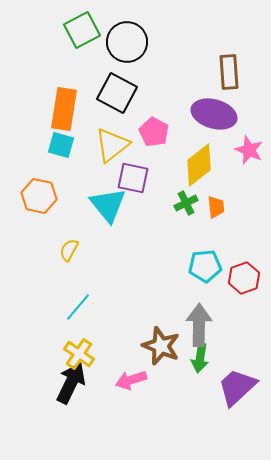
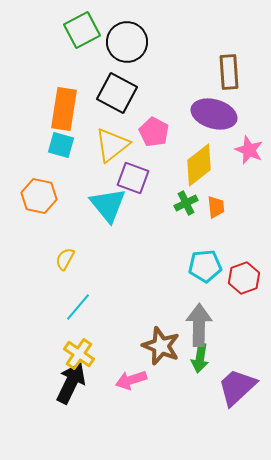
purple square: rotated 8 degrees clockwise
yellow semicircle: moved 4 px left, 9 px down
